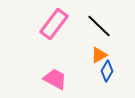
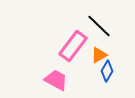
pink rectangle: moved 19 px right, 22 px down
pink trapezoid: moved 1 px right, 1 px down
